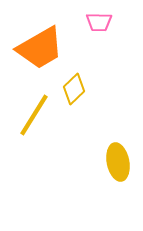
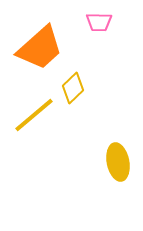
orange trapezoid: rotated 12 degrees counterclockwise
yellow diamond: moved 1 px left, 1 px up
yellow line: rotated 18 degrees clockwise
